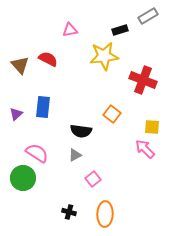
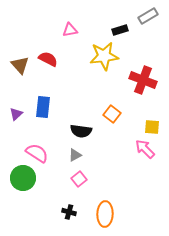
pink square: moved 14 px left
